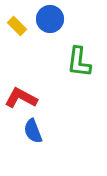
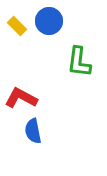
blue circle: moved 1 px left, 2 px down
blue semicircle: rotated 10 degrees clockwise
